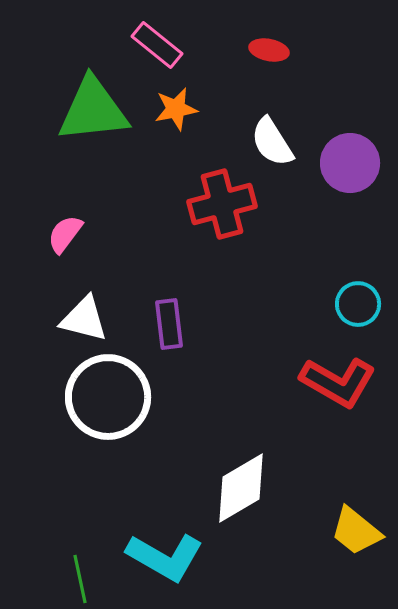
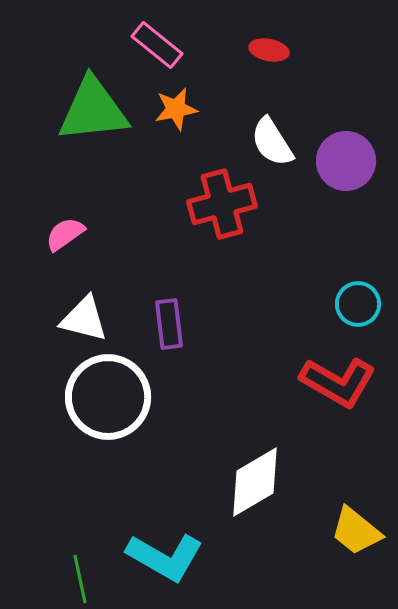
purple circle: moved 4 px left, 2 px up
pink semicircle: rotated 18 degrees clockwise
white diamond: moved 14 px right, 6 px up
